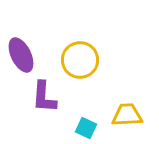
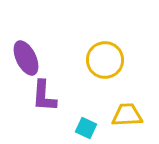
purple ellipse: moved 5 px right, 3 px down
yellow circle: moved 25 px right
purple L-shape: moved 1 px up
